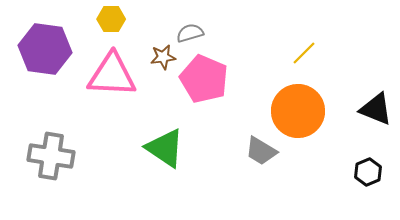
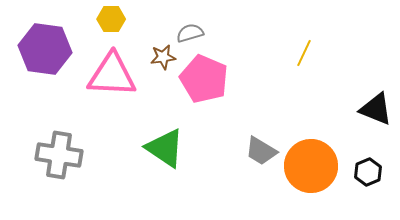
yellow line: rotated 20 degrees counterclockwise
orange circle: moved 13 px right, 55 px down
gray cross: moved 8 px right, 1 px up
